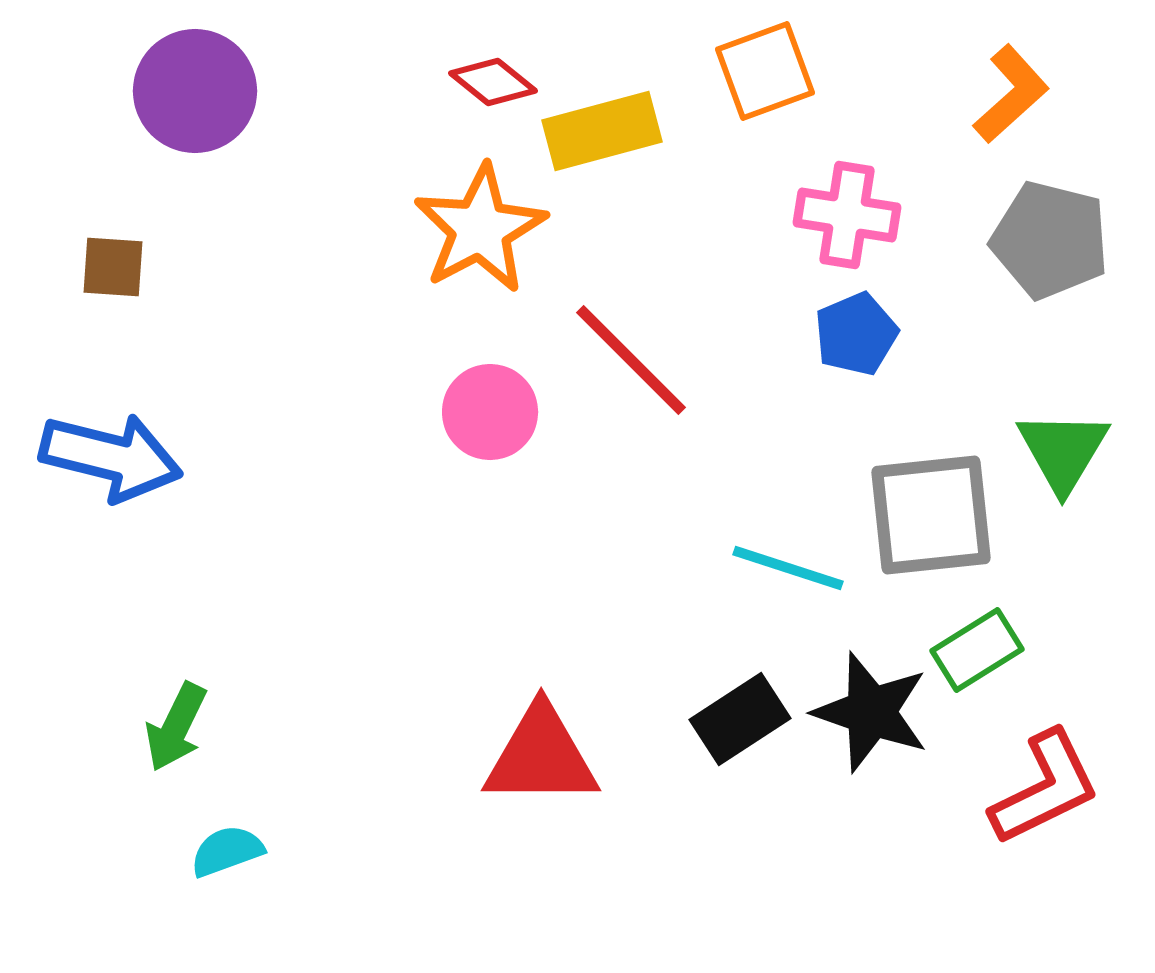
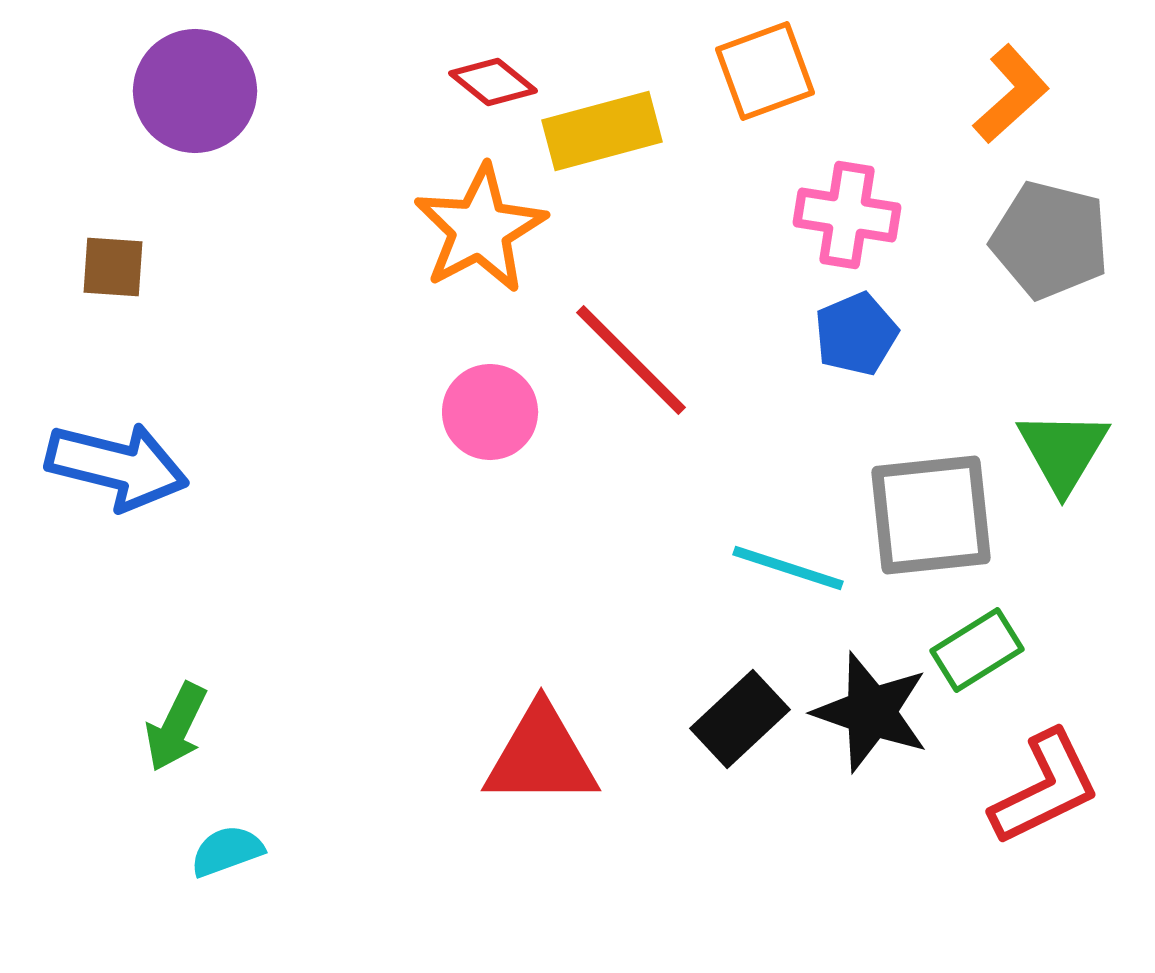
blue arrow: moved 6 px right, 9 px down
black rectangle: rotated 10 degrees counterclockwise
